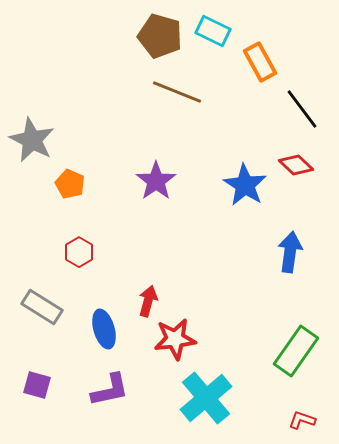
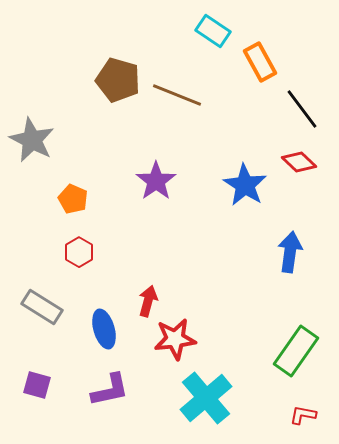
cyan rectangle: rotated 8 degrees clockwise
brown pentagon: moved 42 px left, 44 px down
brown line: moved 3 px down
red diamond: moved 3 px right, 3 px up
orange pentagon: moved 3 px right, 15 px down
red L-shape: moved 1 px right, 5 px up; rotated 8 degrees counterclockwise
